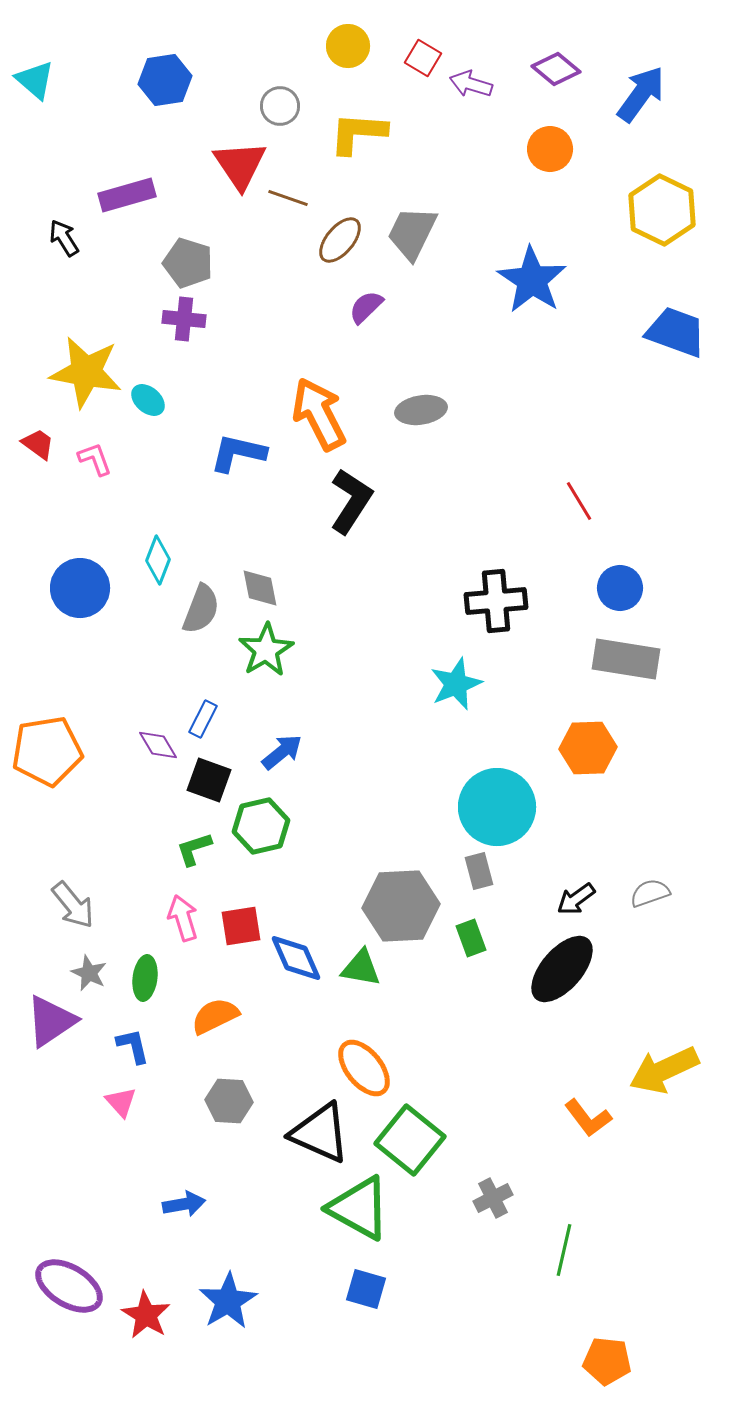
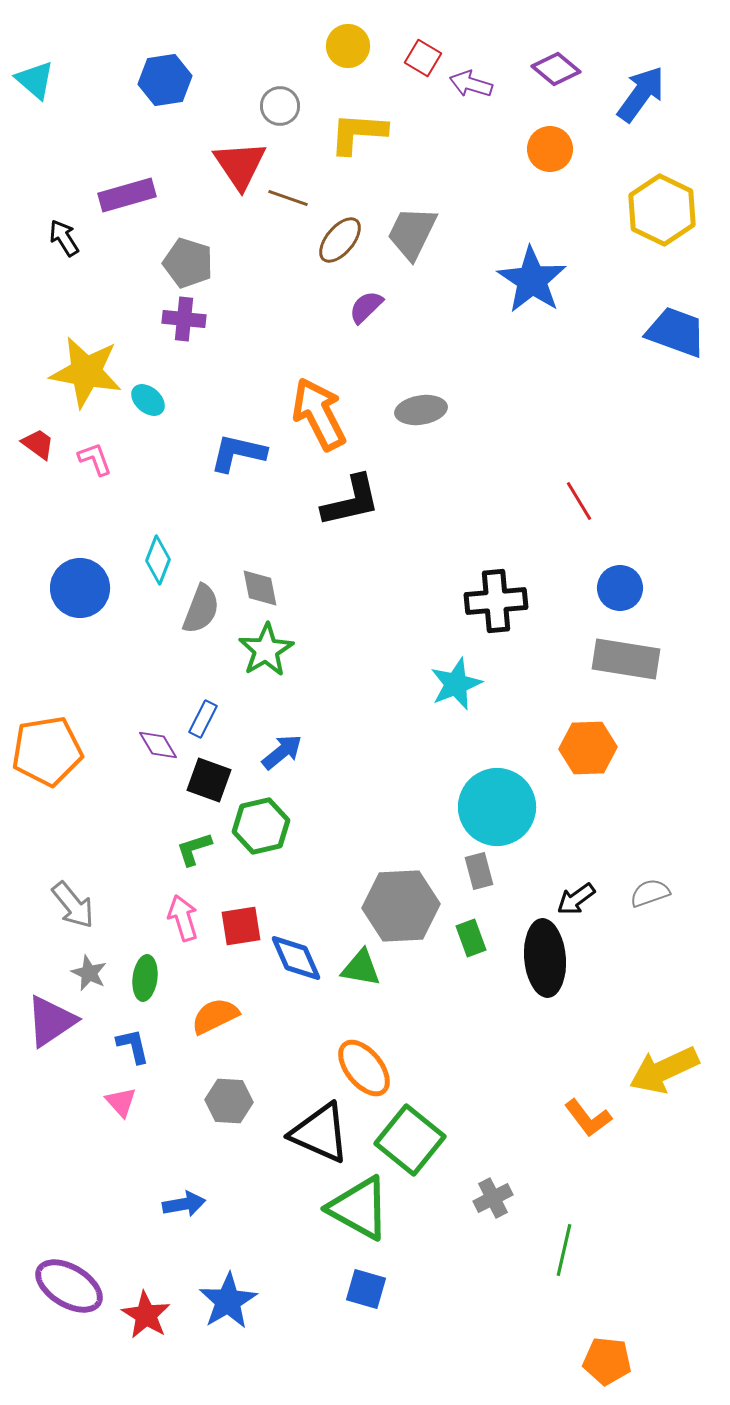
black L-shape at (351, 501): rotated 44 degrees clockwise
black ellipse at (562, 969): moved 17 px left, 11 px up; rotated 46 degrees counterclockwise
